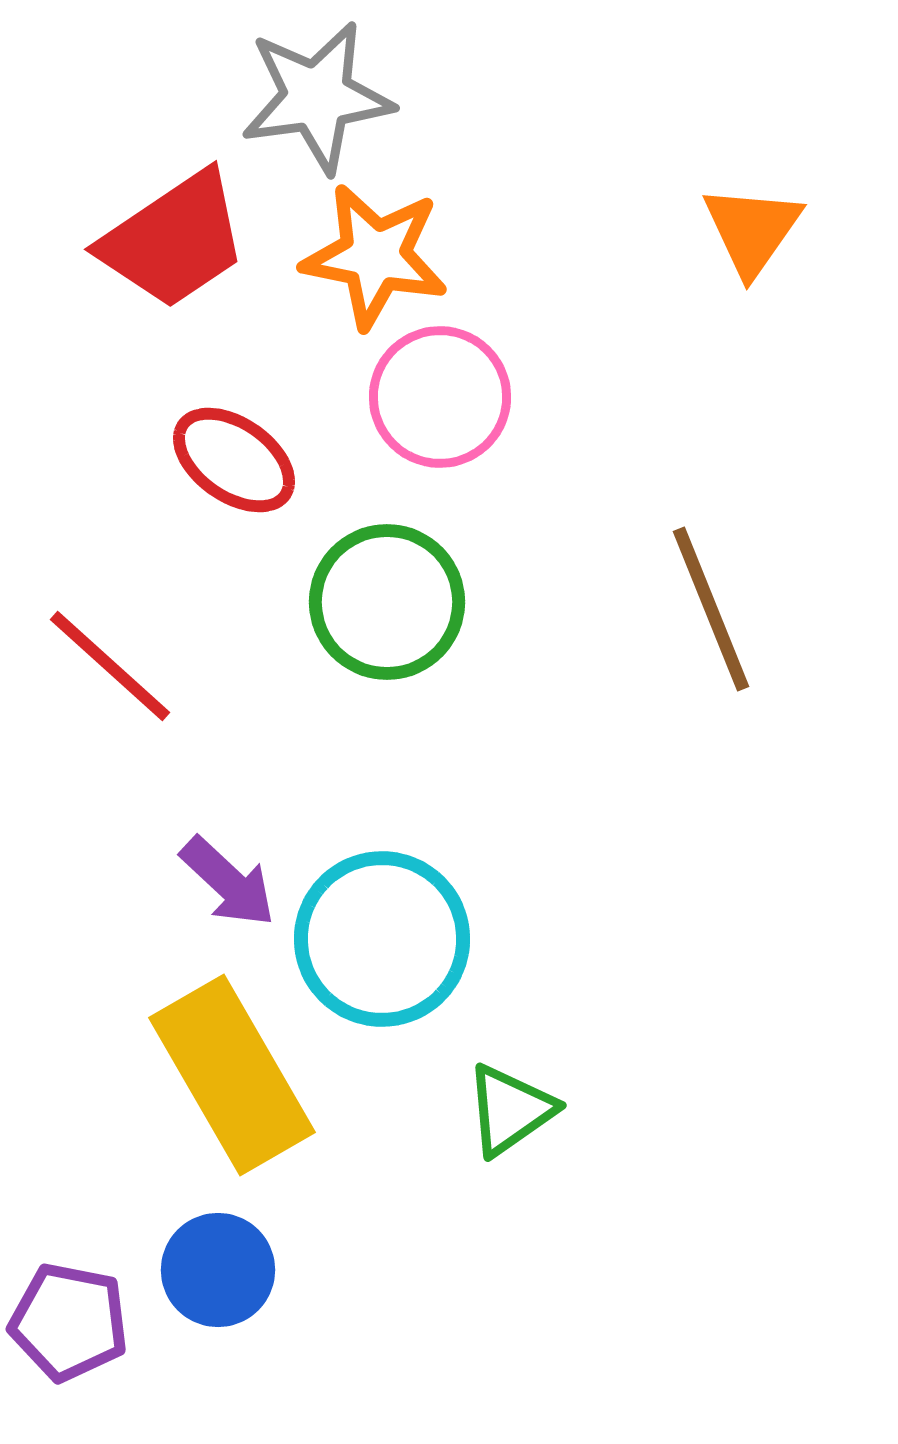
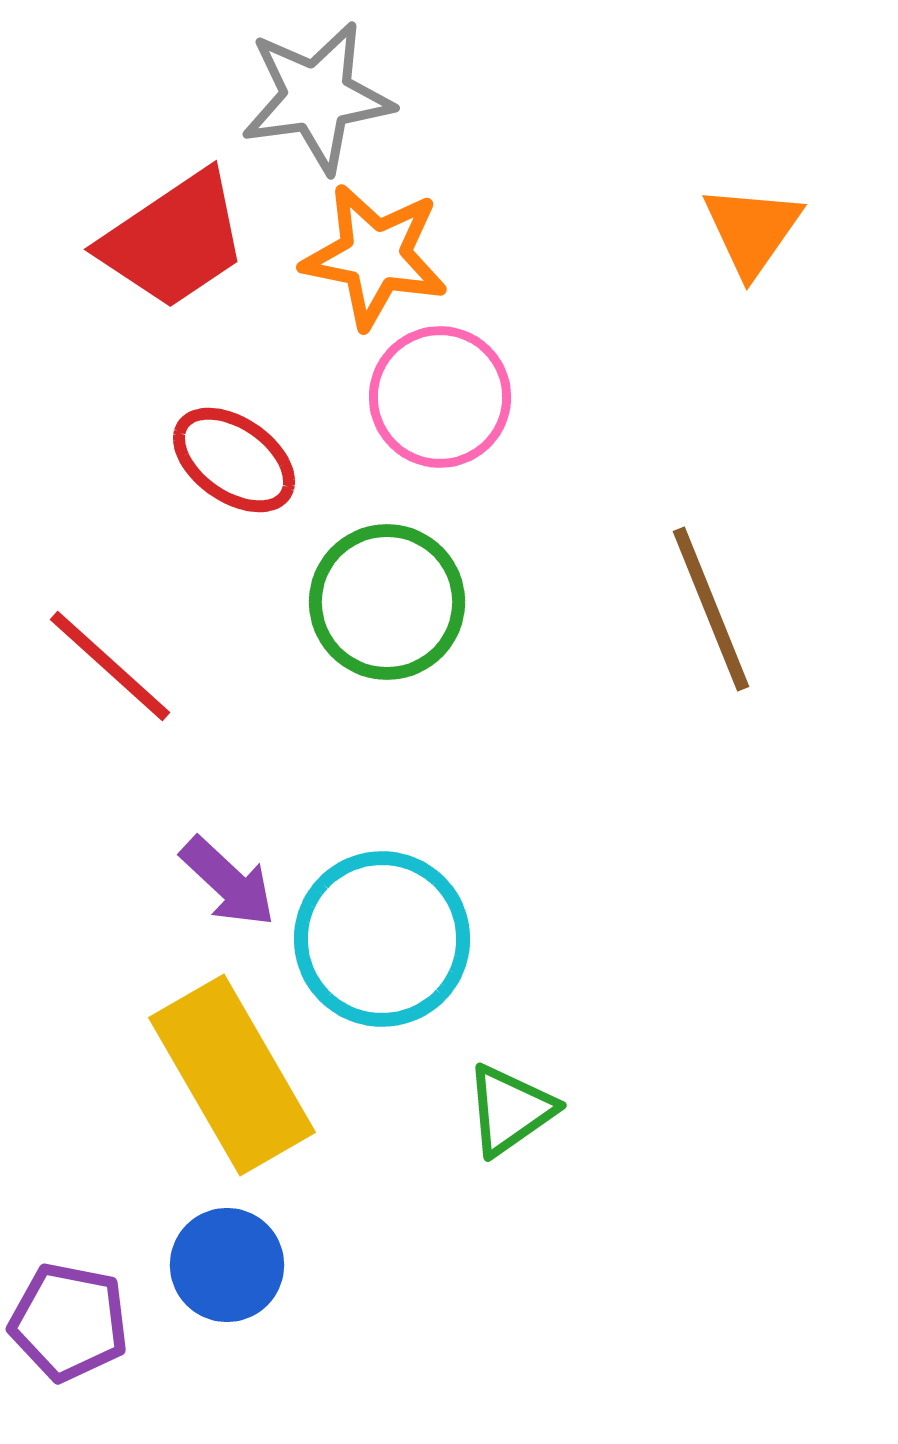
blue circle: moved 9 px right, 5 px up
